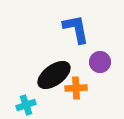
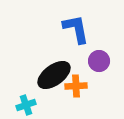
purple circle: moved 1 px left, 1 px up
orange cross: moved 2 px up
